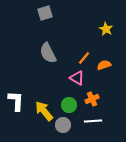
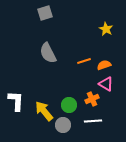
orange line: moved 3 px down; rotated 32 degrees clockwise
pink triangle: moved 29 px right, 6 px down
